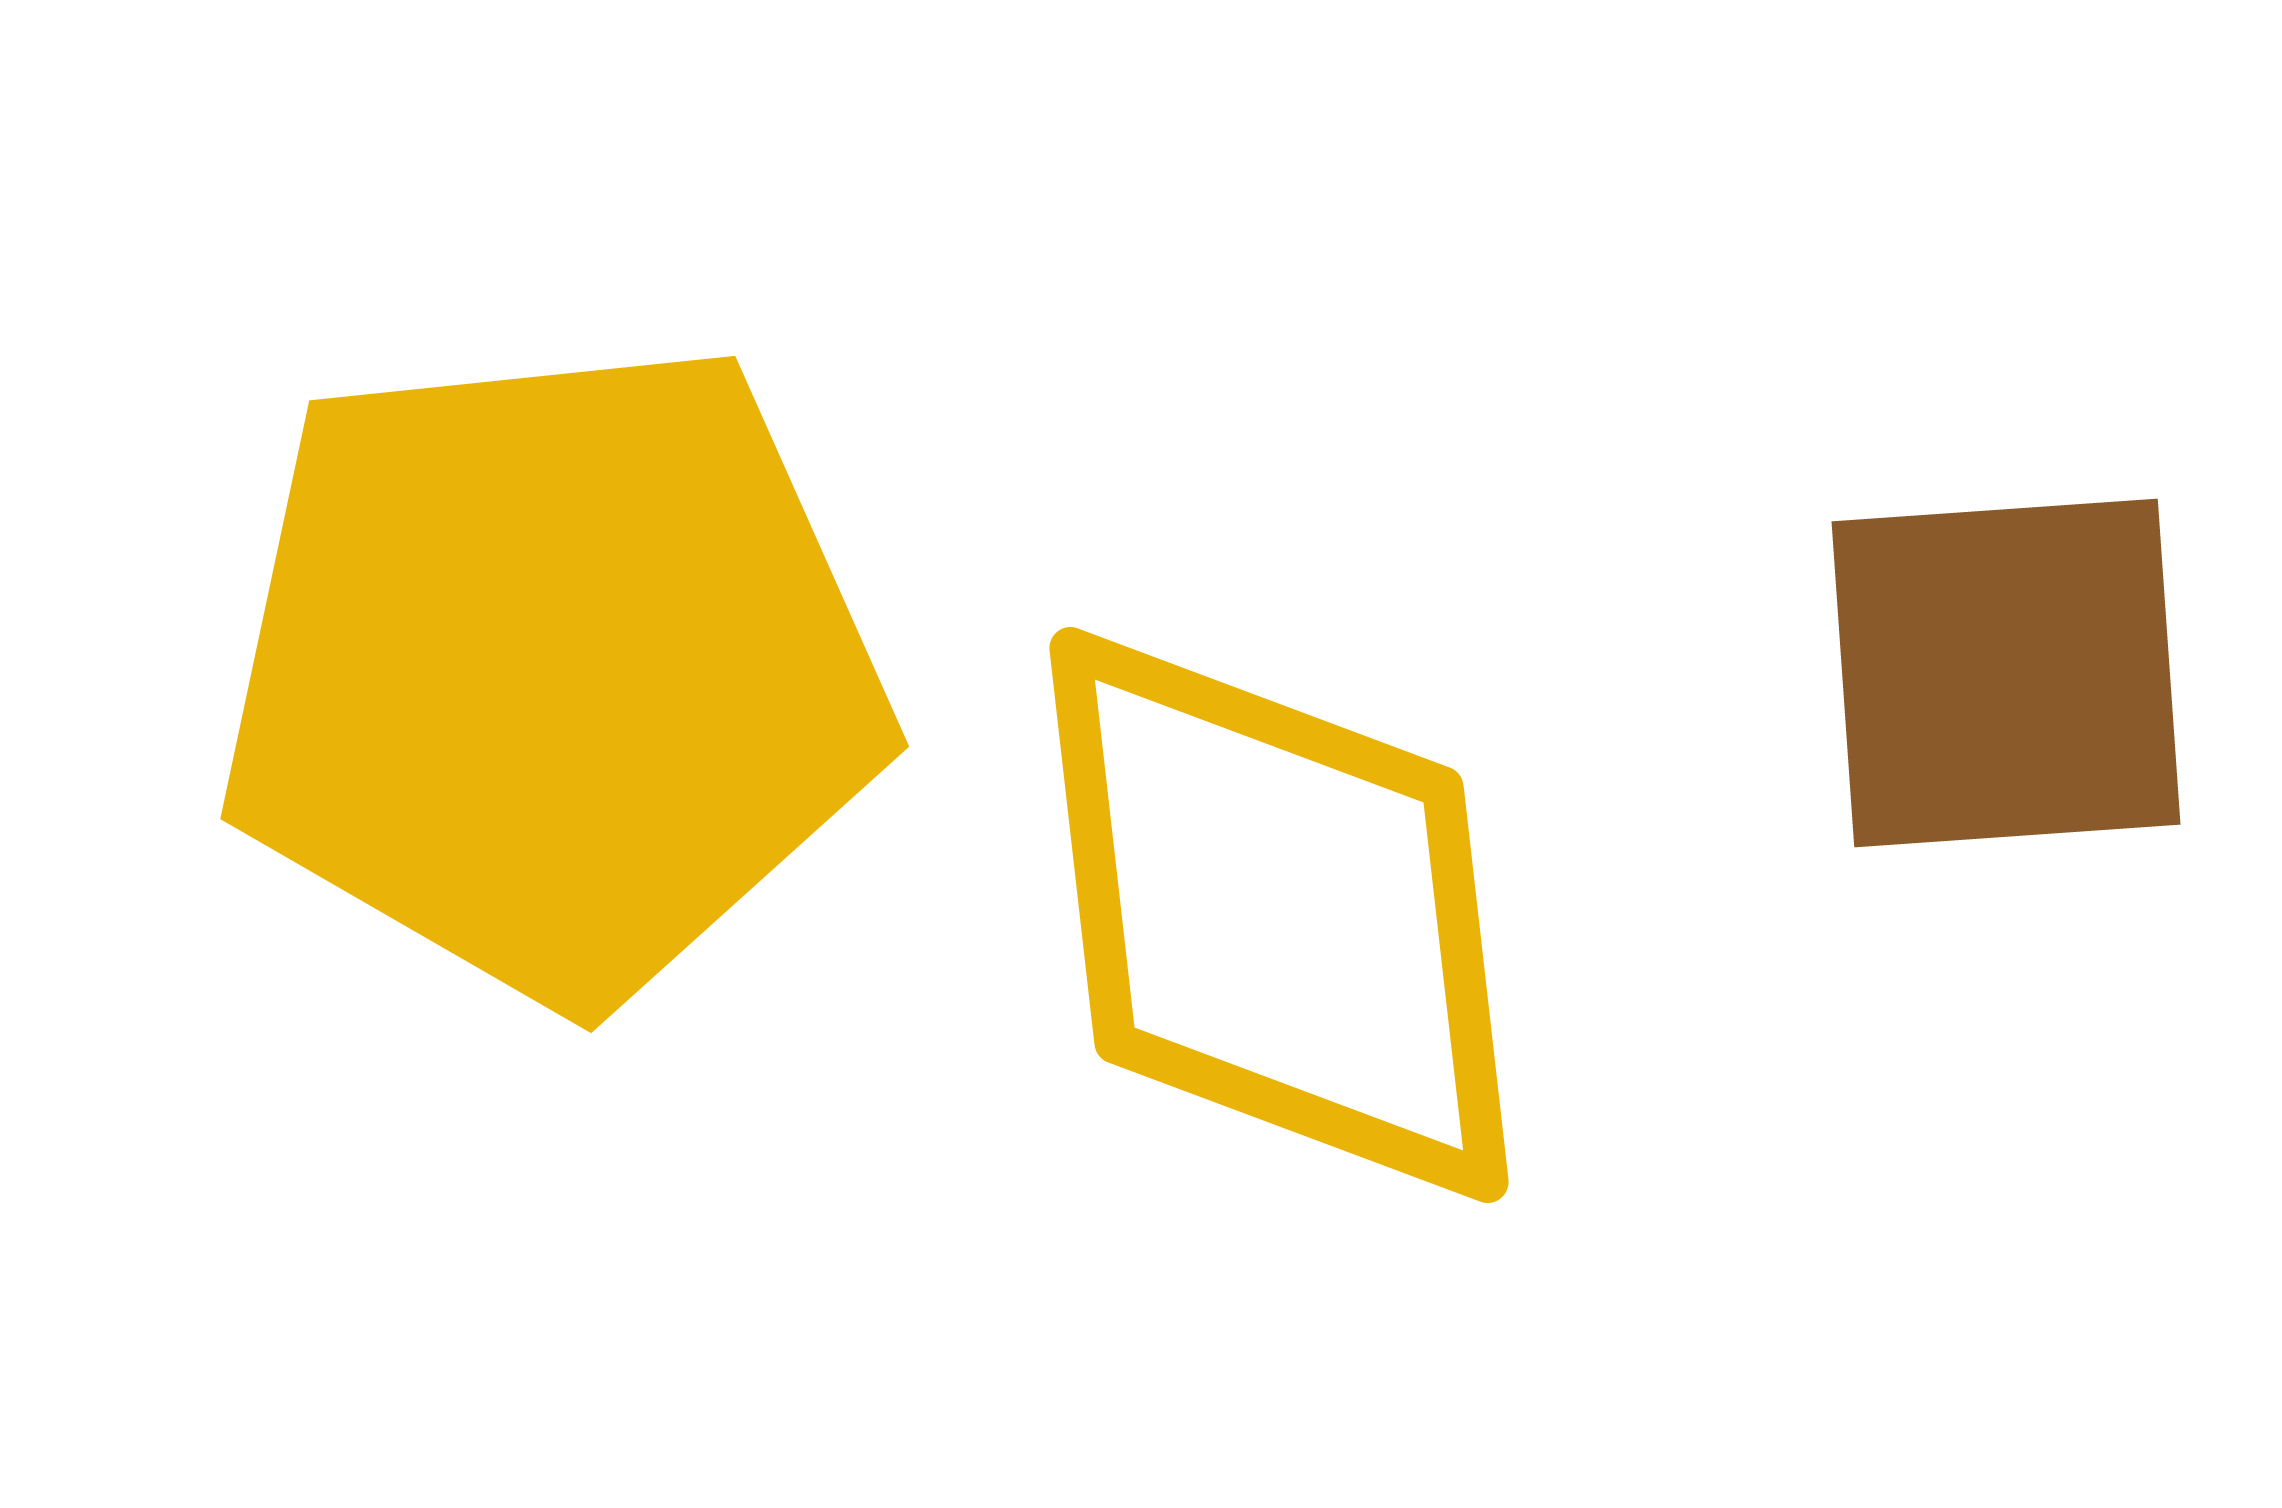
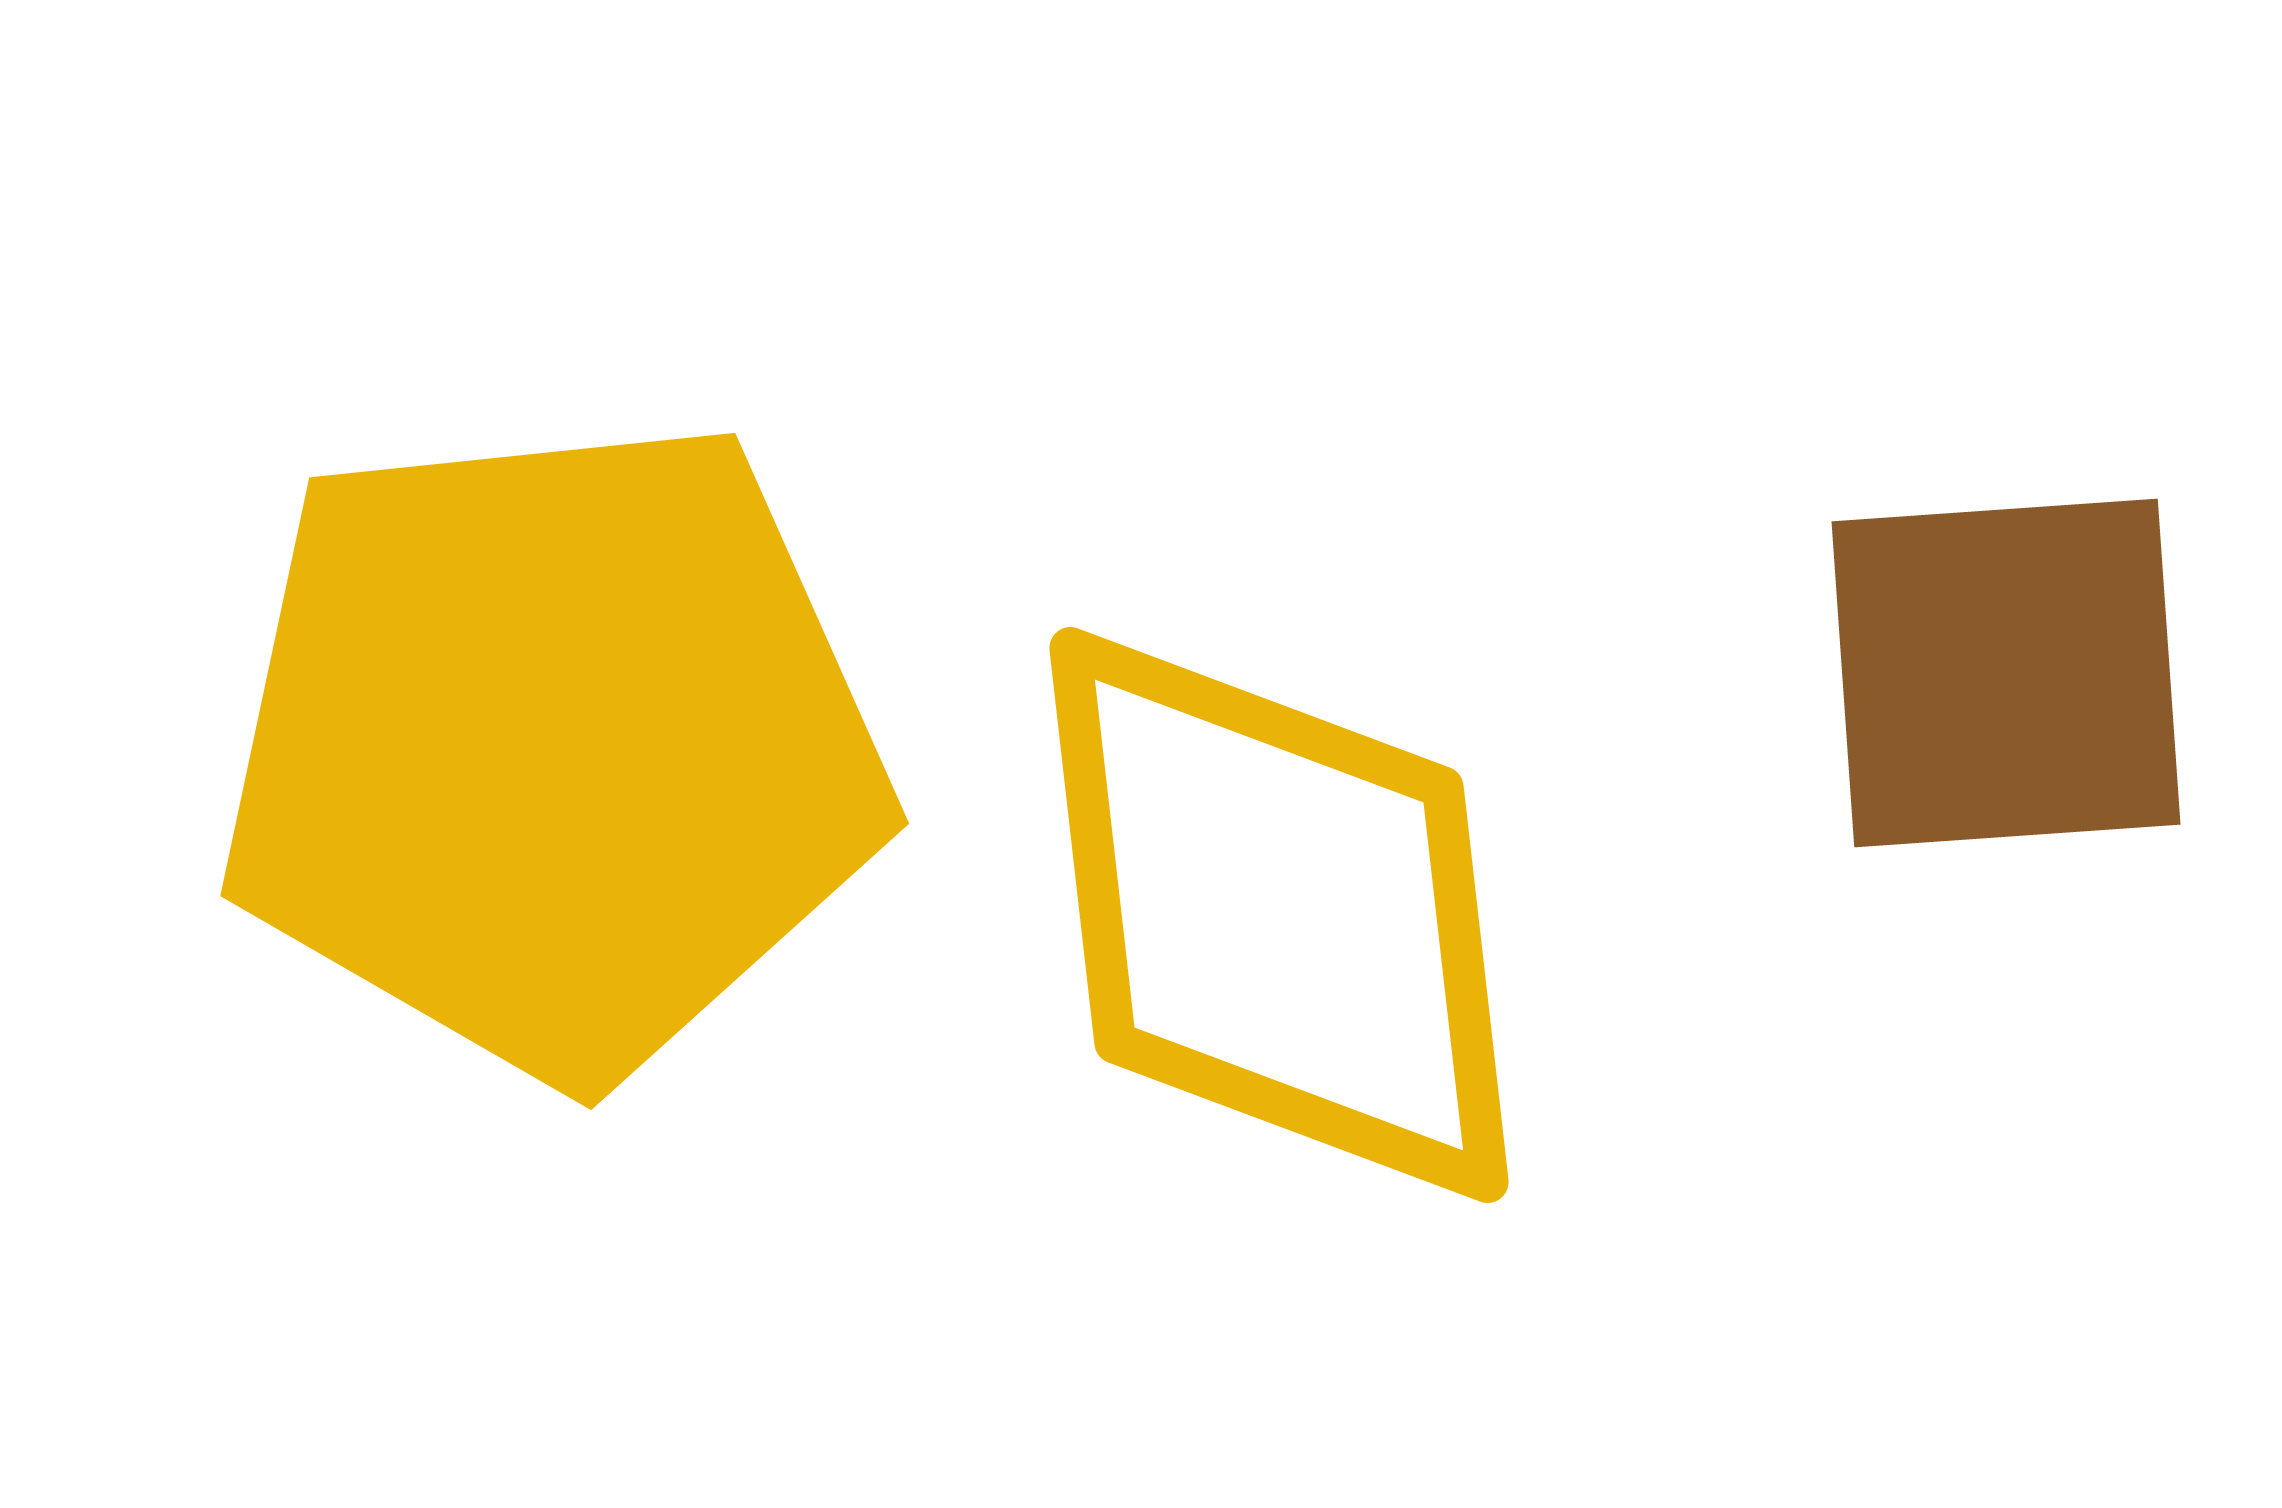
yellow pentagon: moved 77 px down
